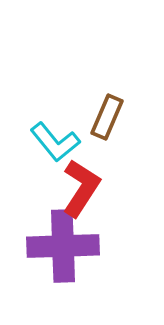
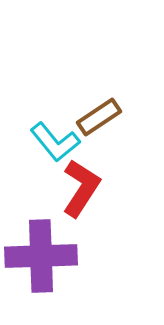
brown rectangle: moved 8 px left; rotated 33 degrees clockwise
purple cross: moved 22 px left, 10 px down
